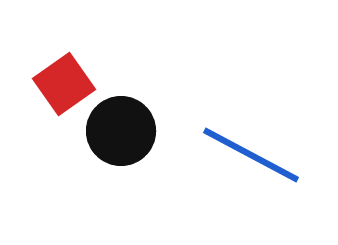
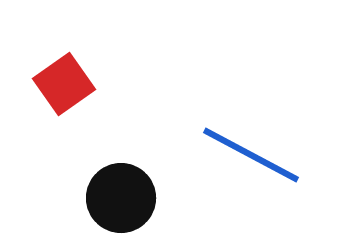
black circle: moved 67 px down
